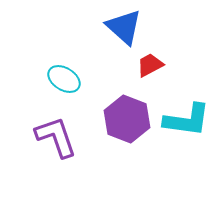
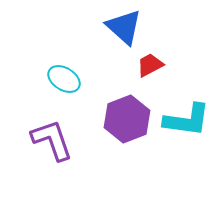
purple hexagon: rotated 18 degrees clockwise
purple L-shape: moved 4 px left, 3 px down
